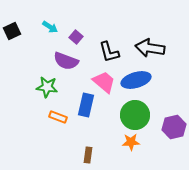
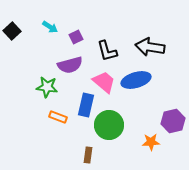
black square: rotated 18 degrees counterclockwise
purple square: rotated 24 degrees clockwise
black arrow: moved 1 px up
black L-shape: moved 2 px left, 1 px up
purple semicircle: moved 4 px right, 4 px down; rotated 35 degrees counterclockwise
green circle: moved 26 px left, 10 px down
purple hexagon: moved 1 px left, 6 px up
orange star: moved 20 px right
